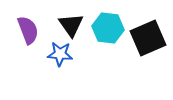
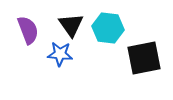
black square: moved 4 px left, 20 px down; rotated 12 degrees clockwise
